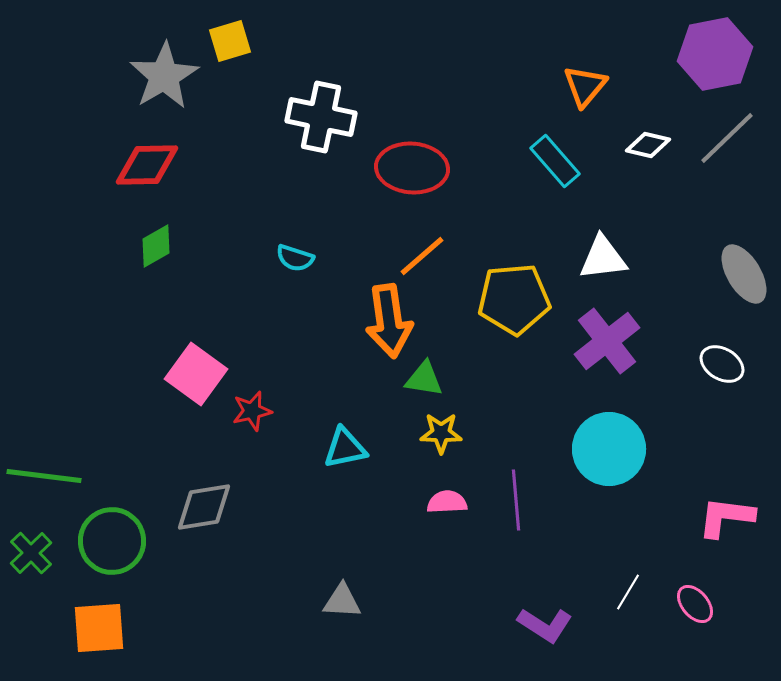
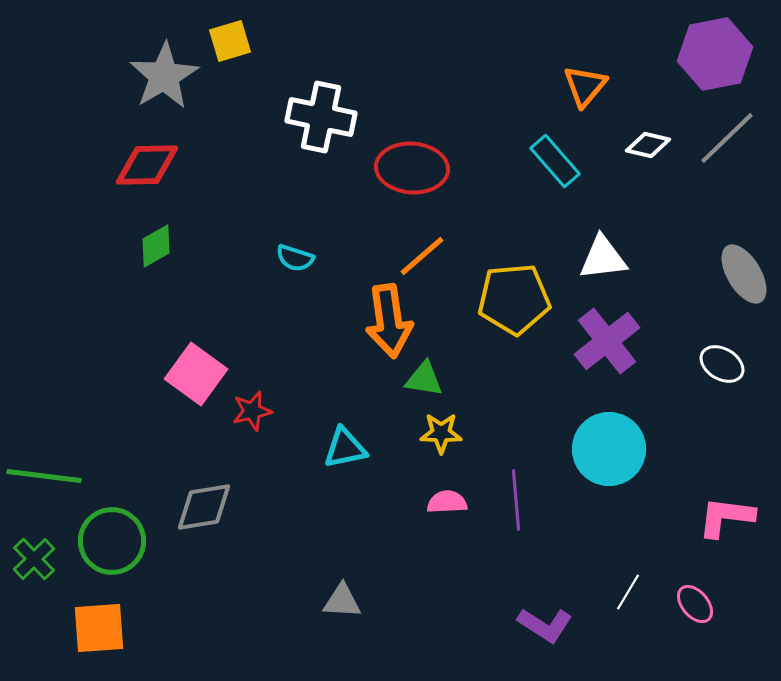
green cross: moved 3 px right, 6 px down
